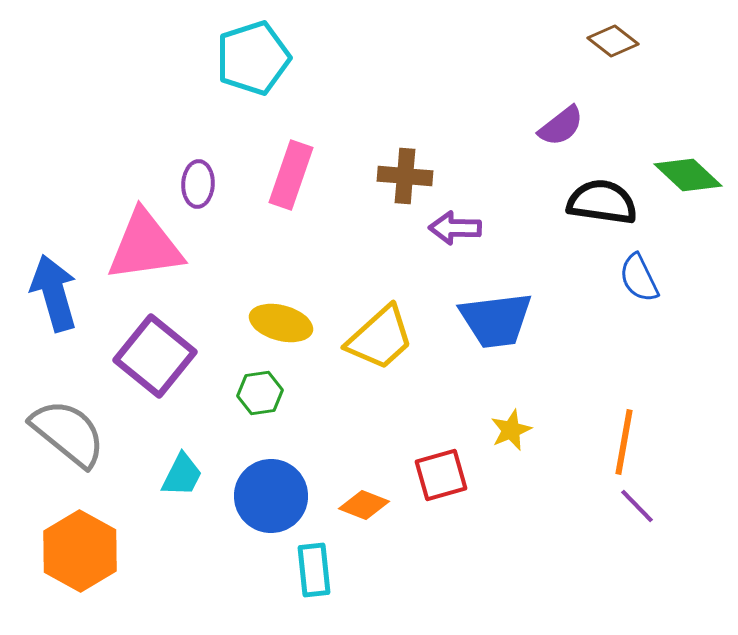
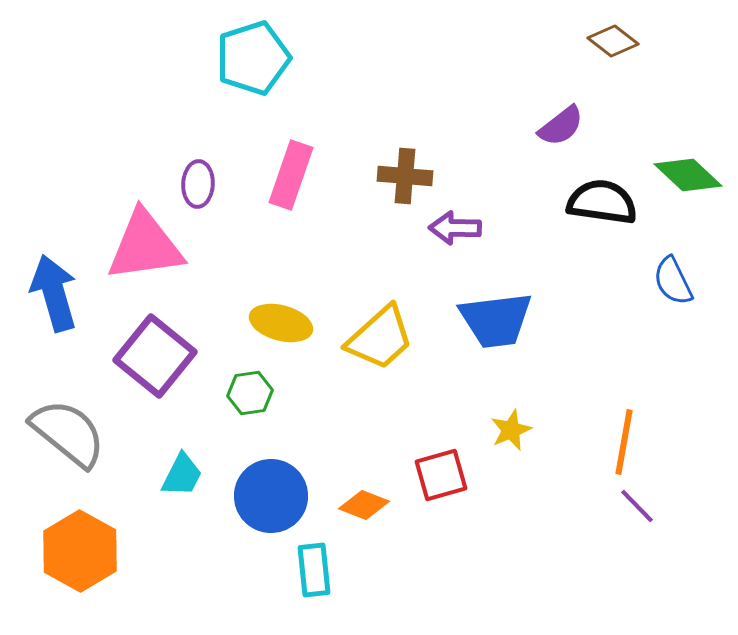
blue semicircle: moved 34 px right, 3 px down
green hexagon: moved 10 px left
